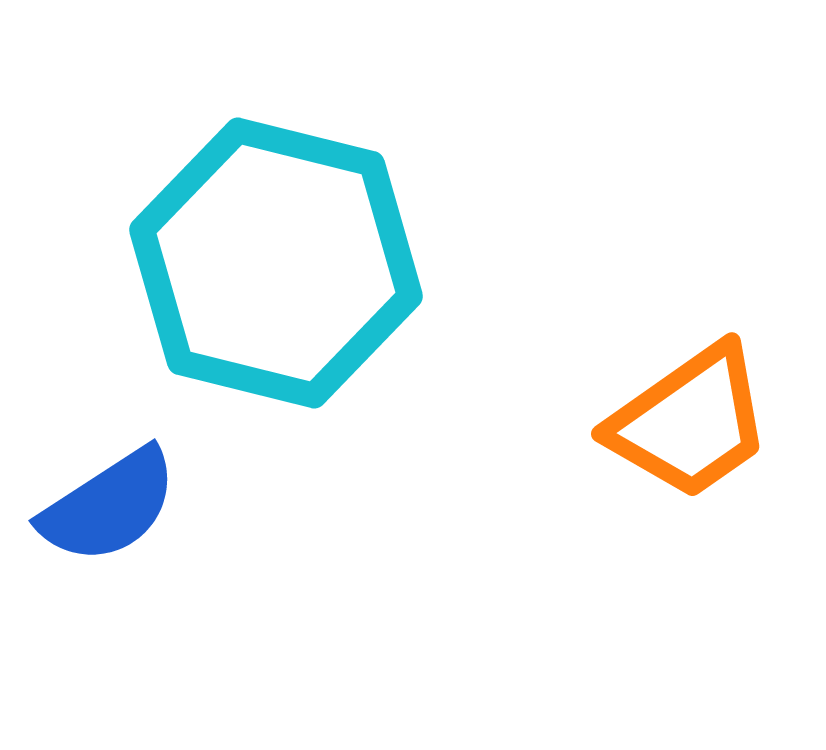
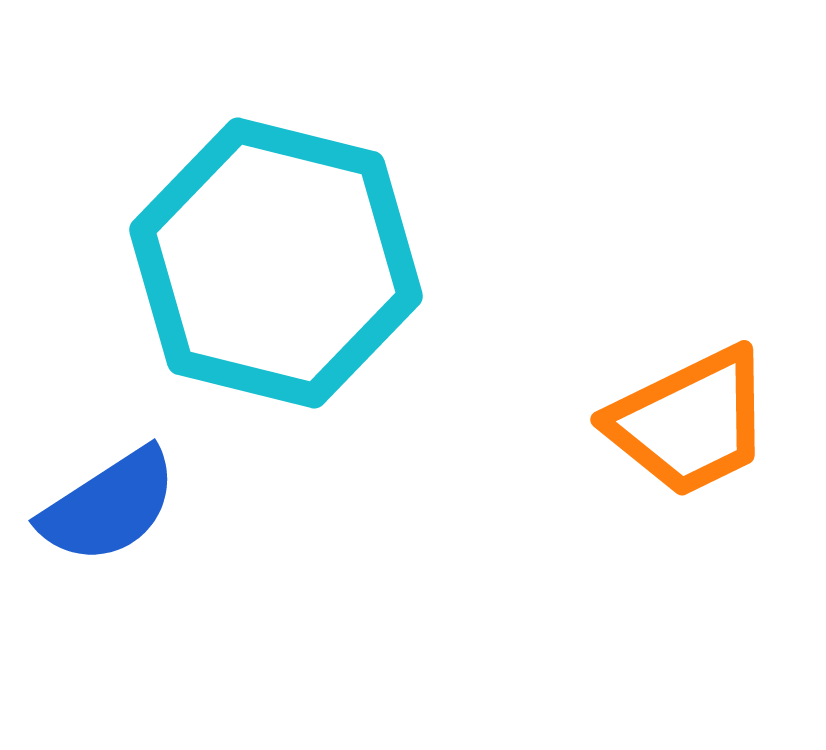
orange trapezoid: rotated 9 degrees clockwise
